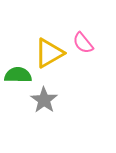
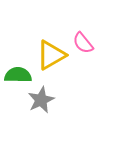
yellow triangle: moved 2 px right, 2 px down
gray star: moved 3 px left; rotated 12 degrees clockwise
